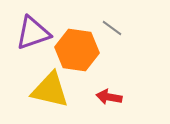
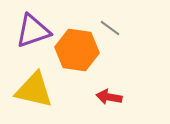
gray line: moved 2 px left
purple triangle: moved 2 px up
yellow triangle: moved 16 px left
